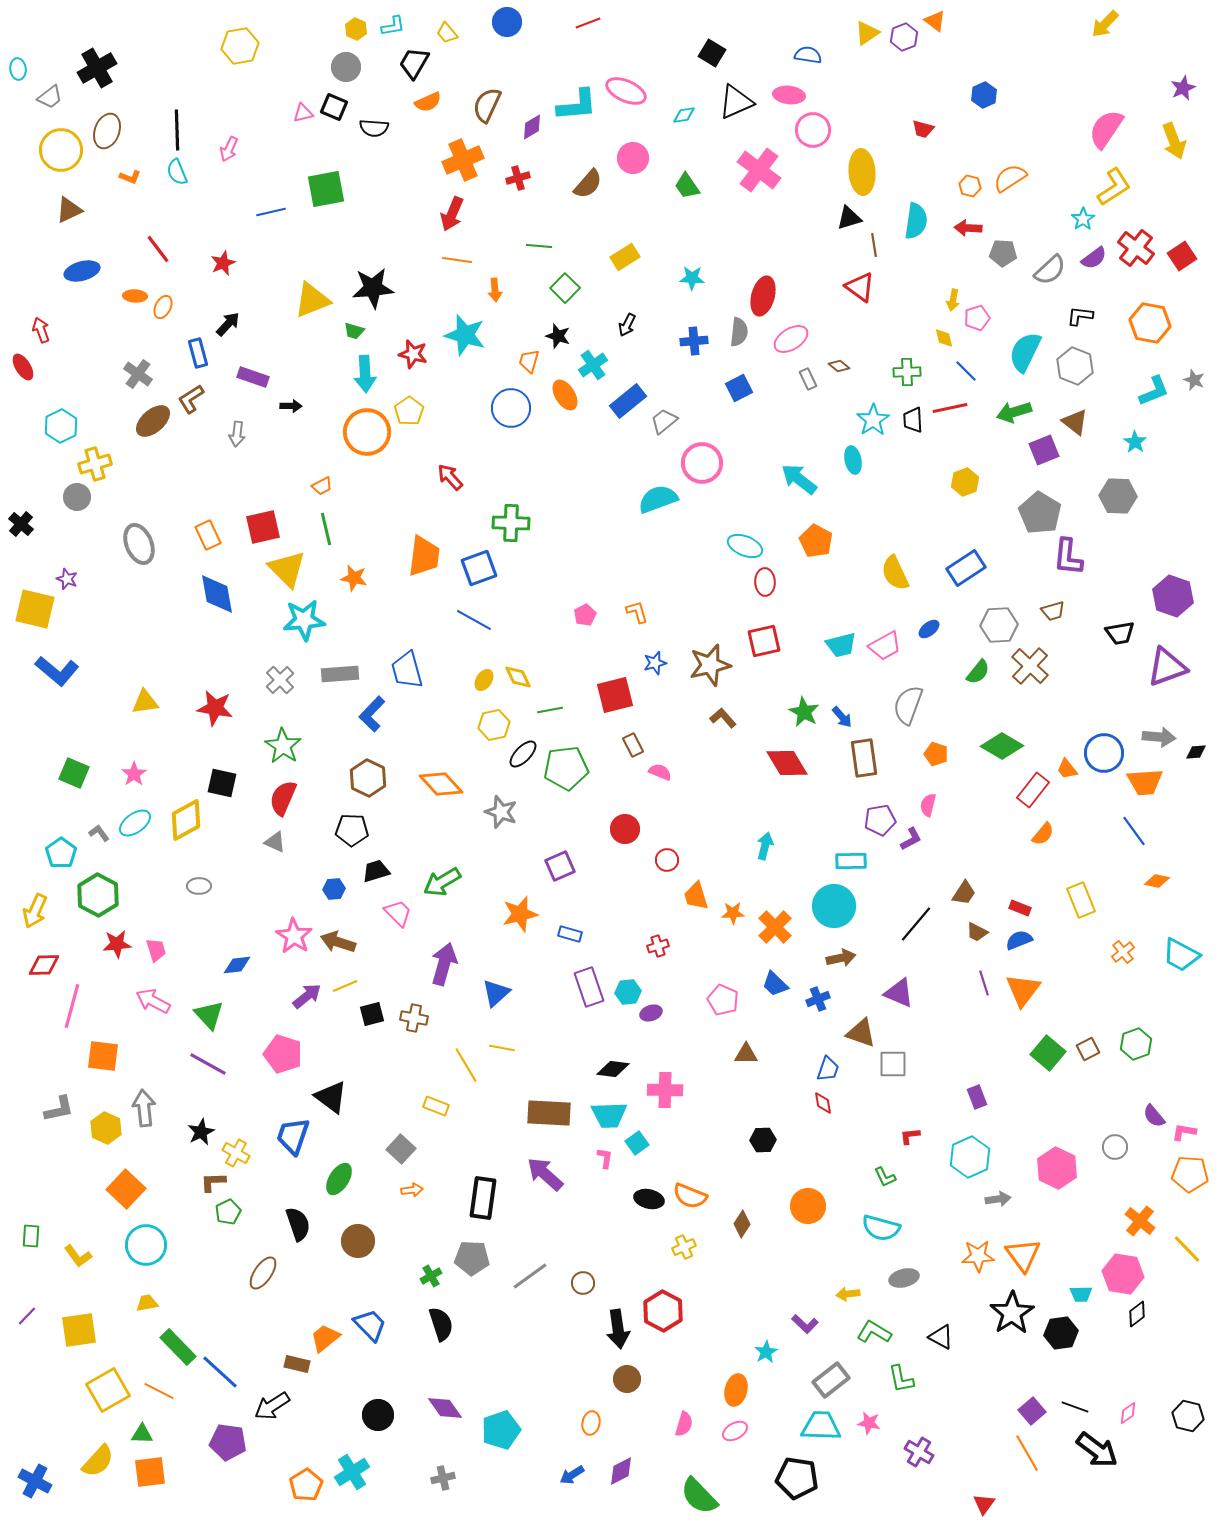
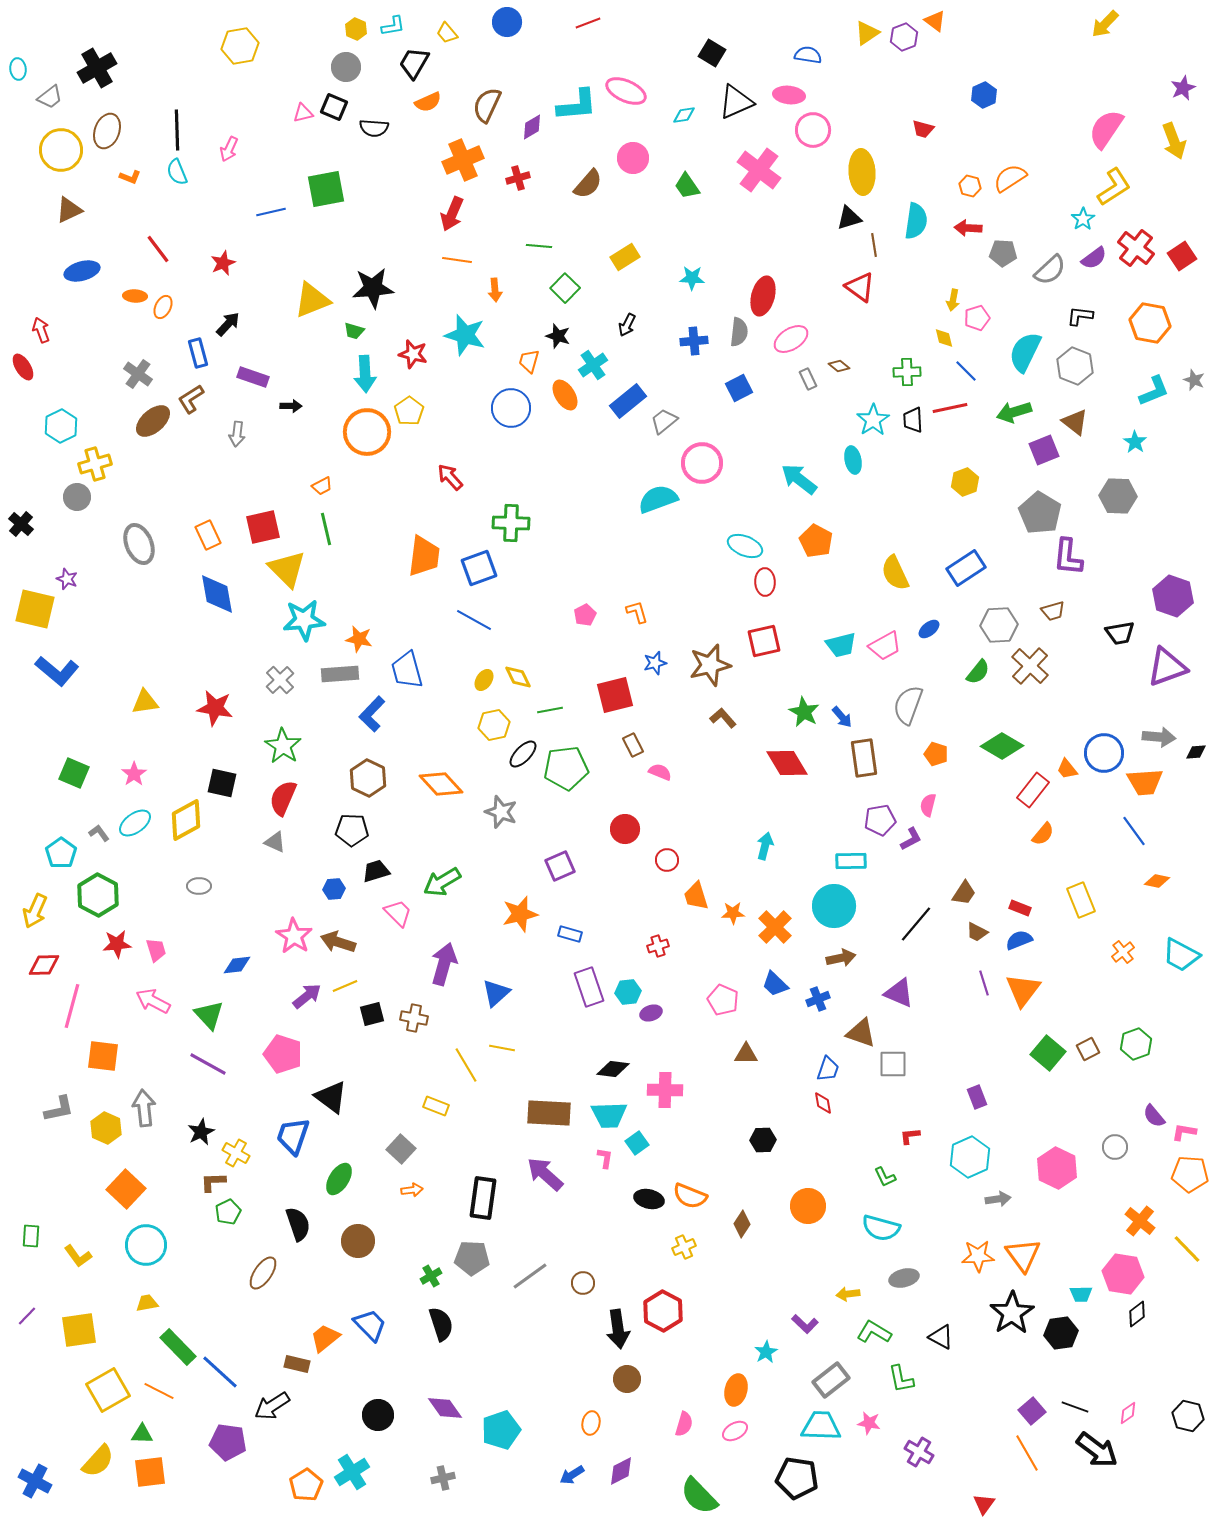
orange star at (354, 578): moved 5 px right, 61 px down
